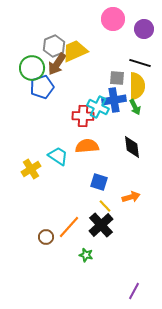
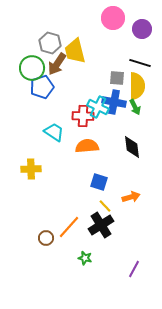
pink circle: moved 1 px up
purple circle: moved 2 px left
gray hexagon: moved 4 px left, 3 px up; rotated 20 degrees counterclockwise
yellow trapezoid: rotated 80 degrees counterclockwise
blue cross: moved 2 px down; rotated 20 degrees clockwise
cyan trapezoid: moved 4 px left, 24 px up
yellow cross: rotated 30 degrees clockwise
black cross: rotated 10 degrees clockwise
brown circle: moved 1 px down
green star: moved 1 px left, 3 px down
purple line: moved 22 px up
